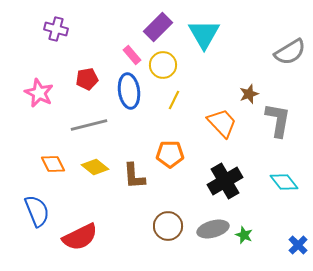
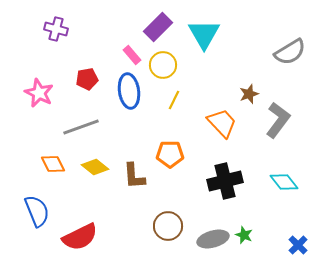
gray L-shape: rotated 27 degrees clockwise
gray line: moved 8 px left, 2 px down; rotated 6 degrees counterclockwise
black cross: rotated 16 degrees clockwise
gray ellipse: moved 10 px down
